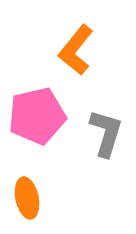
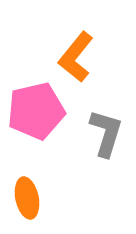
orange L-shape: moved 7 px down
pink pentagon: moved 1 px left, 5 px up
